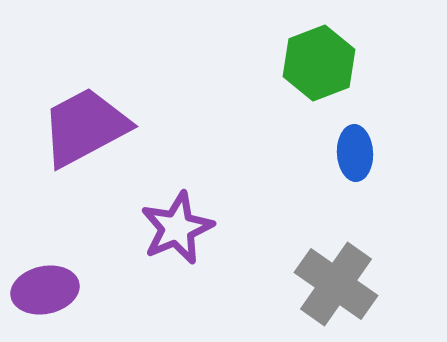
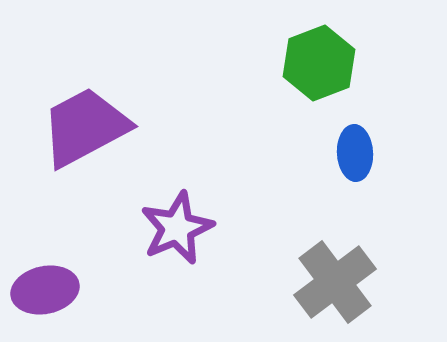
gray cross: moved 1 px left, 2 px up; rotated 18 degrees clockwise
